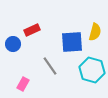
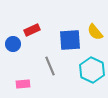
yellow semicircle: rotated 126 degrees clockwise
blue square: moved 2 px left, 2 px up
gray line: rotated 12 degrees clockwise
cyan hexagon: rotated 10 degrees clockwise
pink rectangle: rotated 56 degrees clockwise
